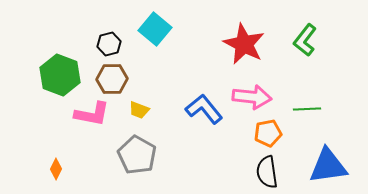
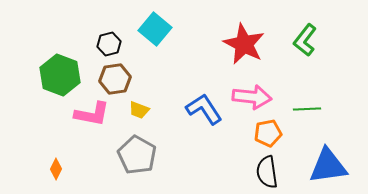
brown hexagon: moved 3 px right; rotated 8 degrees counterclockwise
blue L-shape: rotated 6 degrees clockwise
